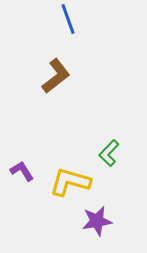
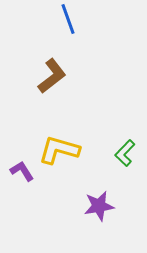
brown L-shape: moved 4 px left
green L-shape: moved 16 px right
yellow L-shape: moved 11 px left, 32 px up
purple star: moved 2 px right, 15 px up
